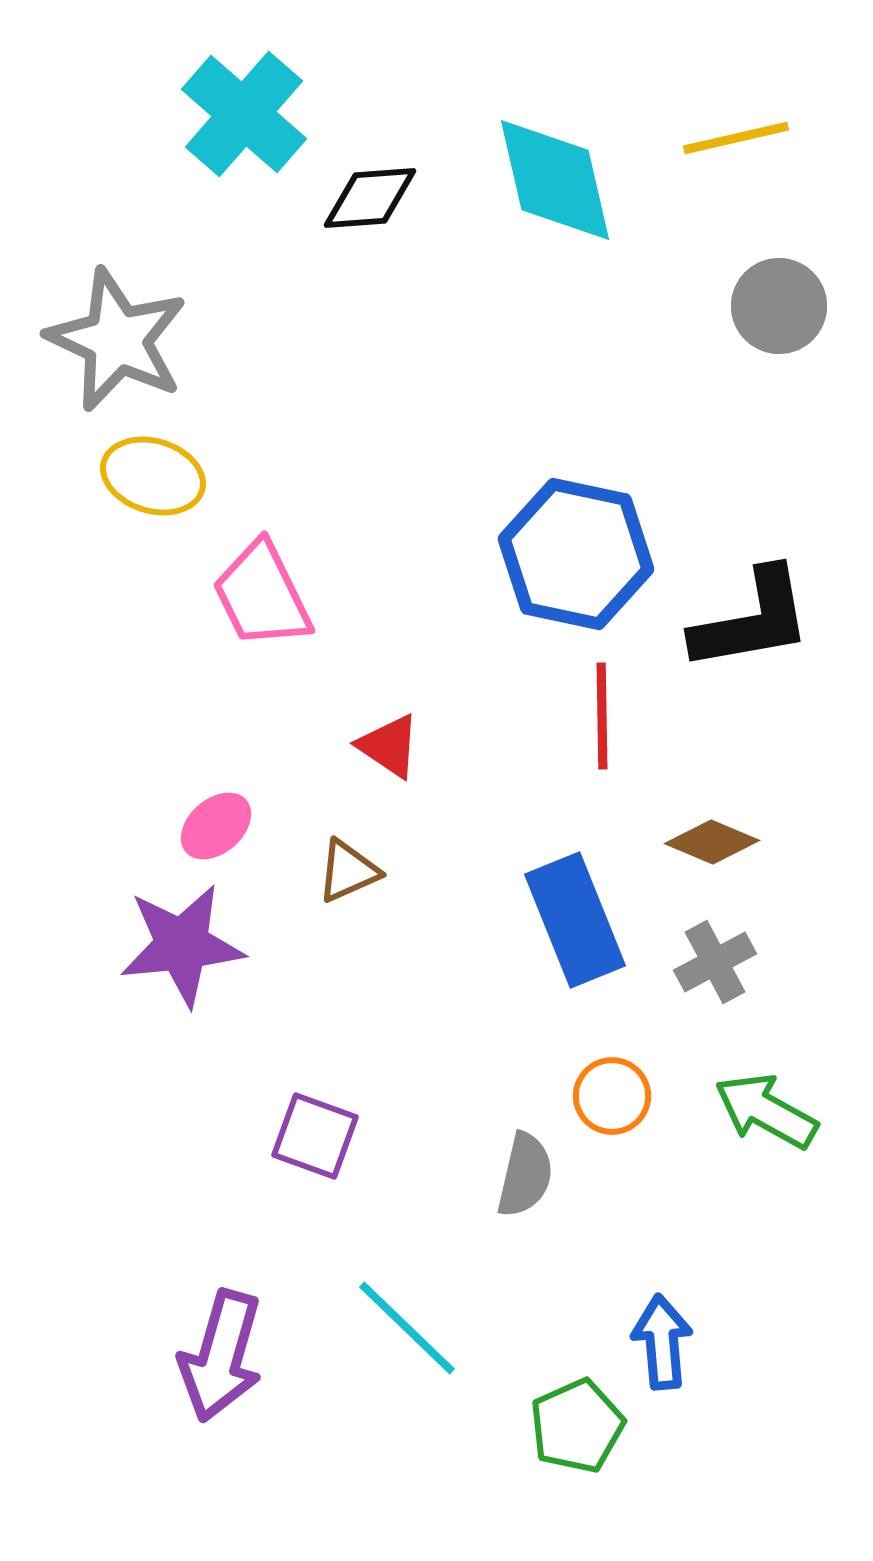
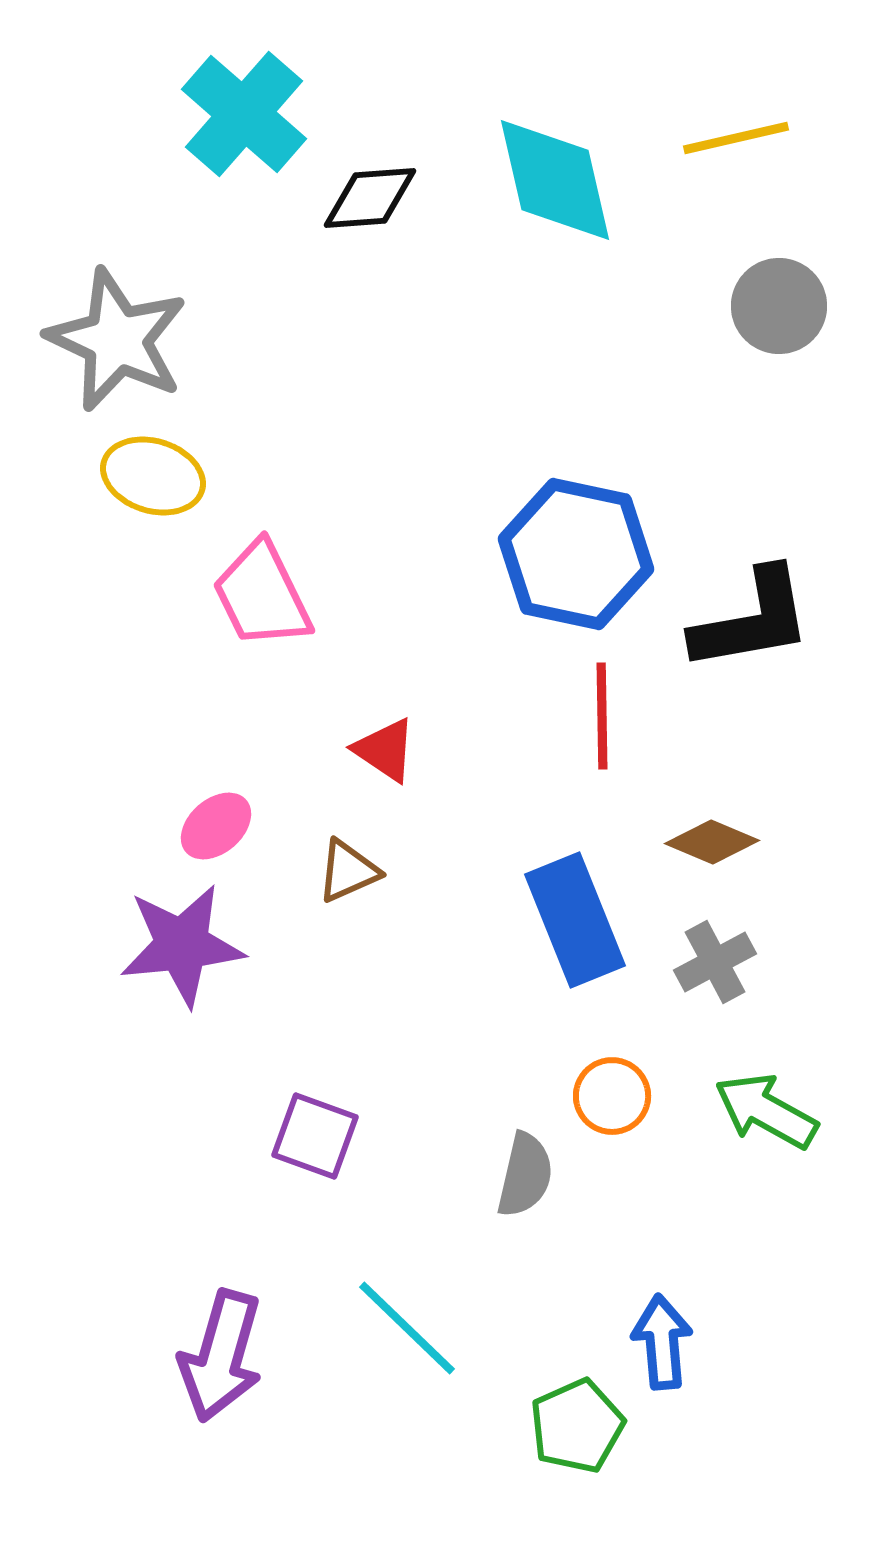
red triangle: moved 4 px left, 4 px down
